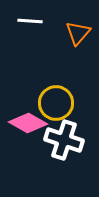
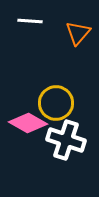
white cross: moved 2 px right
